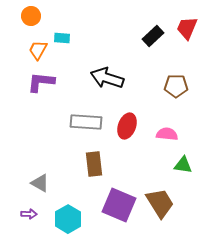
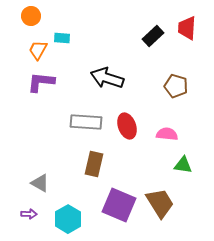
red trapezoid: rotated 20 degrees counterclockwise
brown pentagon: rotated 15 degrees clockwise
red ellipse: rotated 40 degrees counterclockwise
brown rectangle: rotated 20 degrees clockwise
